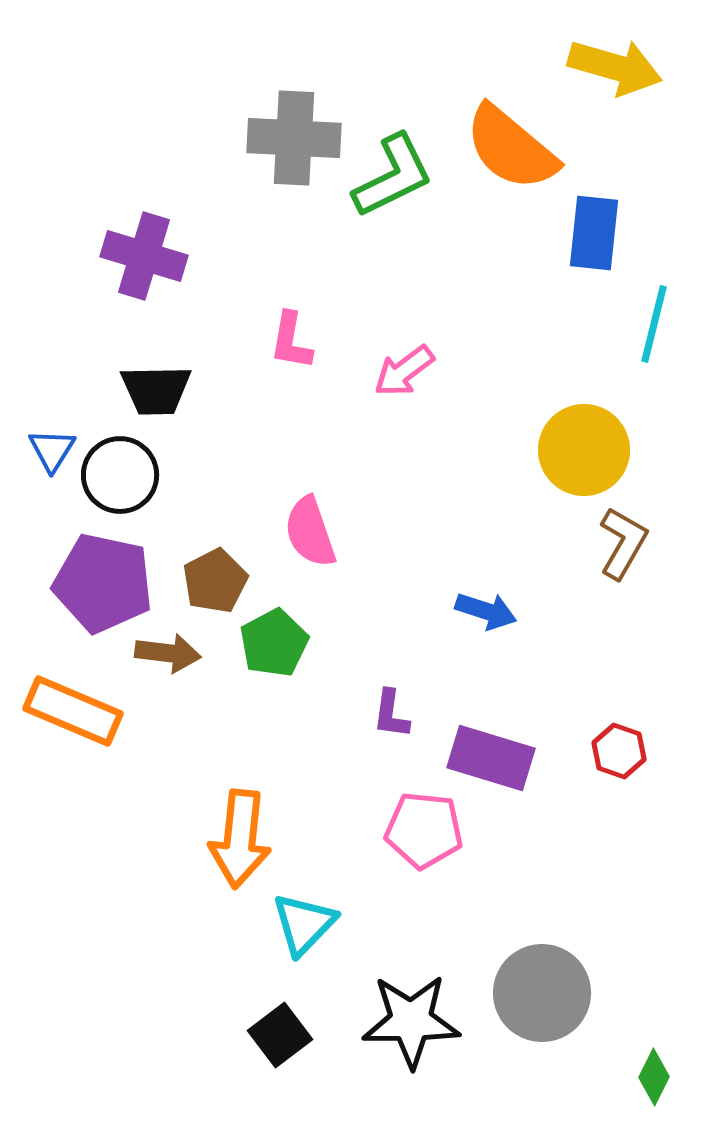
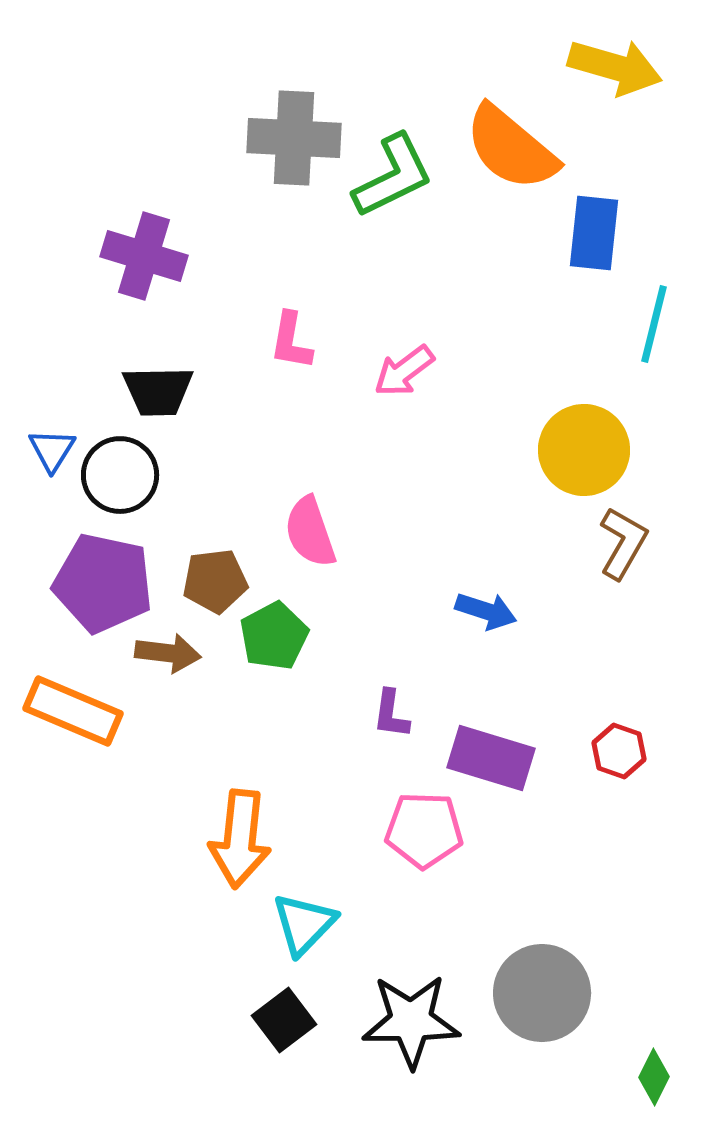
black trapezoid: moved 2 px right, 1 px down
brown pentagon: rotated 20 degrees clockwise
green pentagon: moved 7 px up
pink pentagon: rotated 4 degrees counterclockwise
black square: moved 4 px right, 15 px up
